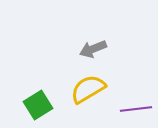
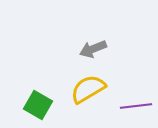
green square: rotated 28 degrees counterclockwise
purple line: moved 3 px up
